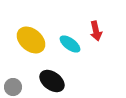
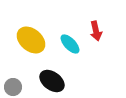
cyan ellipse: rotated 10 degrees clockwise
